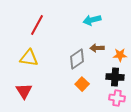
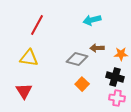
orange star: moved 1 px right, 1 px up
gray diamond: rotated 50 degrees clockwise
black cross: rotated 12 degrees clockwise
